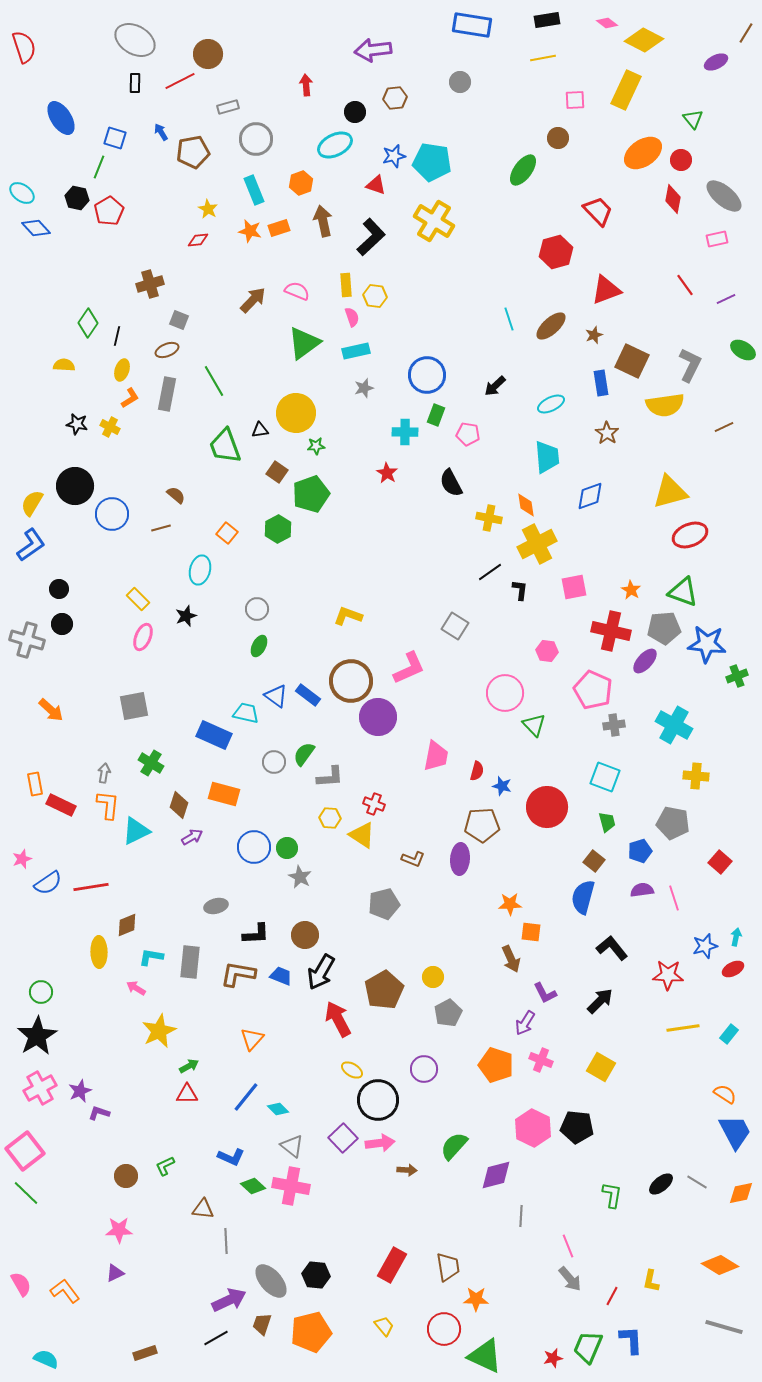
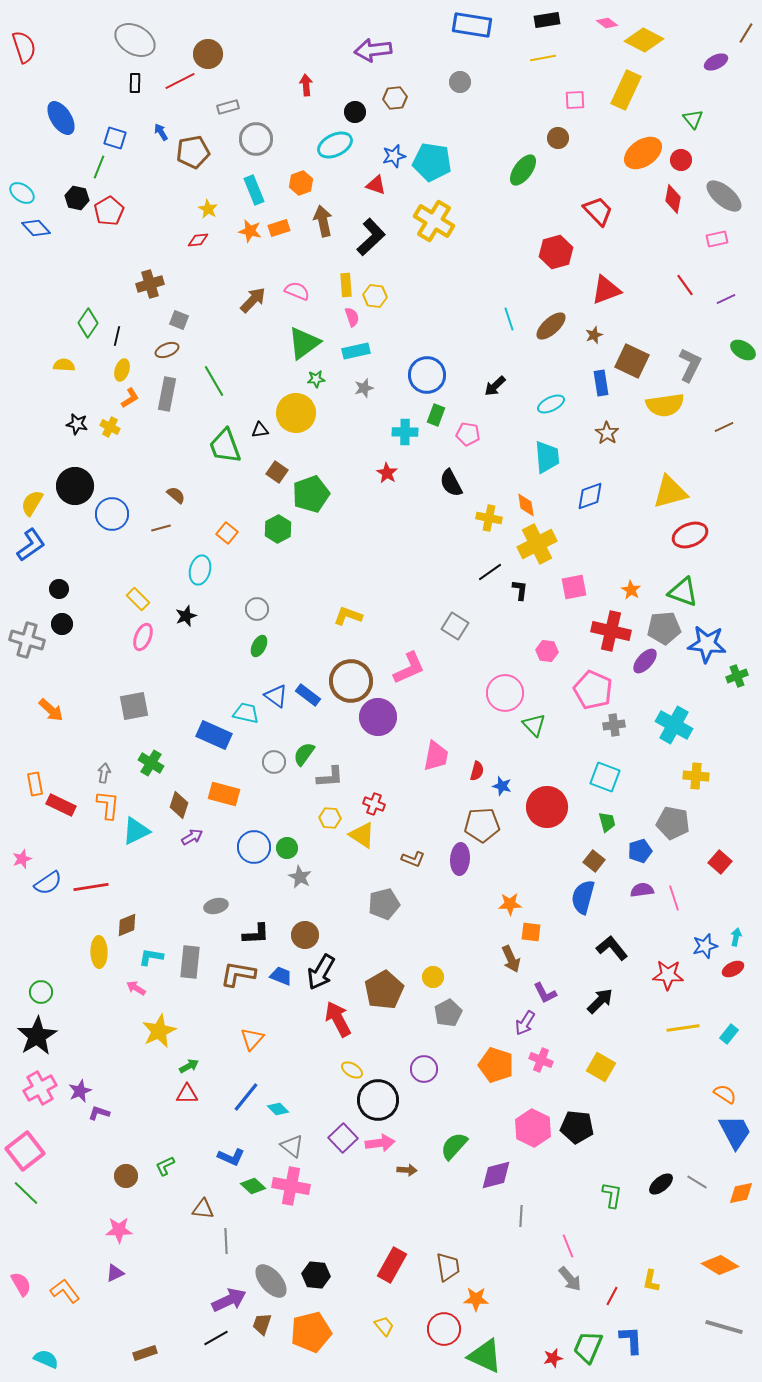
green star at (316, 446): moved 67 px up
